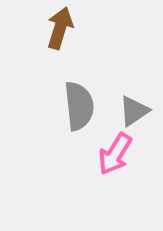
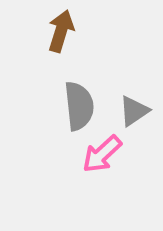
brown arrow: moved 1 px right, 3 px down
pink arrow: moved 13 px left; rotated 15 degrees clockwise
